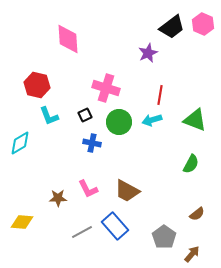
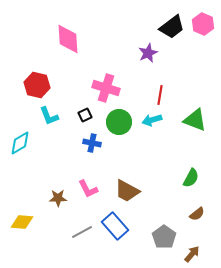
green semicircle: moved 14 px down
